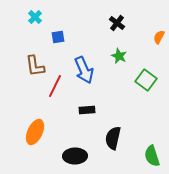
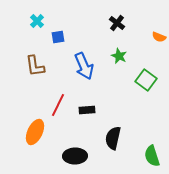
cyan cross: moved 2 px right, 4 px down
orange semicircle: rotated 96 degrees counterclockwise
blue arrow: moved 4 px up
red line: moved 3 px right, 19 px down
